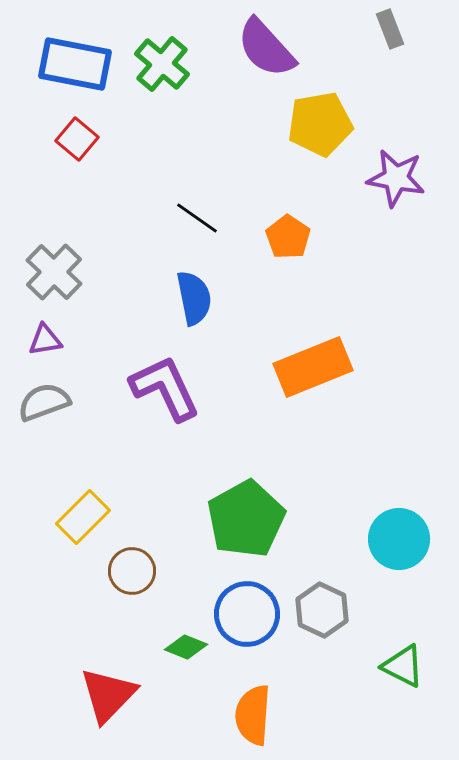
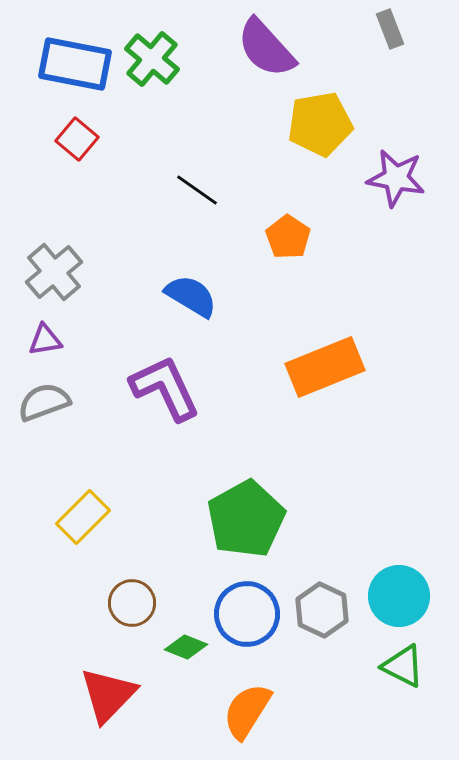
green cross: moved 10 px left, 5 px up
black line: moved 28 px up
gray cross: rotated 6 degrees clockwise
blue semicircle: moved 3 px left, 2 px up; rotated 48 degrees counterclockwise
orange rectangle: moved 12 px right
cyan circle: moved 57 px down
brown circle: moved 32 px down
orange semicircle: moved 6 px left, 4 px up; rotated 28 degrees clockwise
